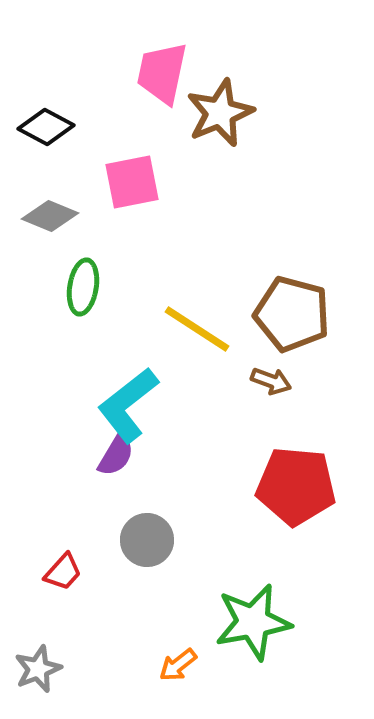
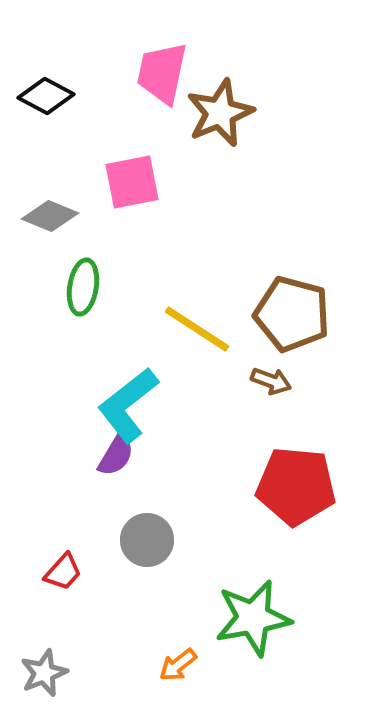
black diamond: moved 31 px up
green star: moved 4 px up
gray star: moved 6 px right, 4 px down
